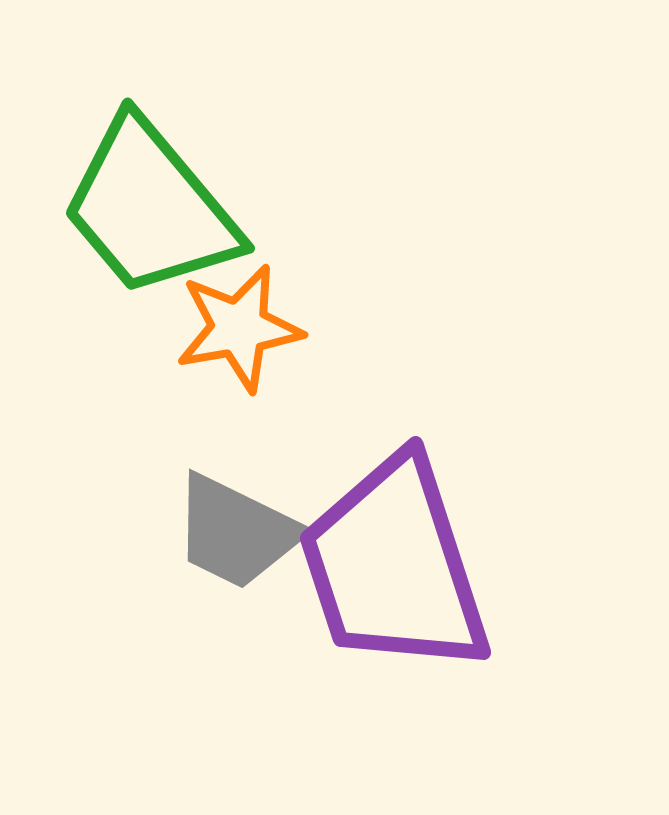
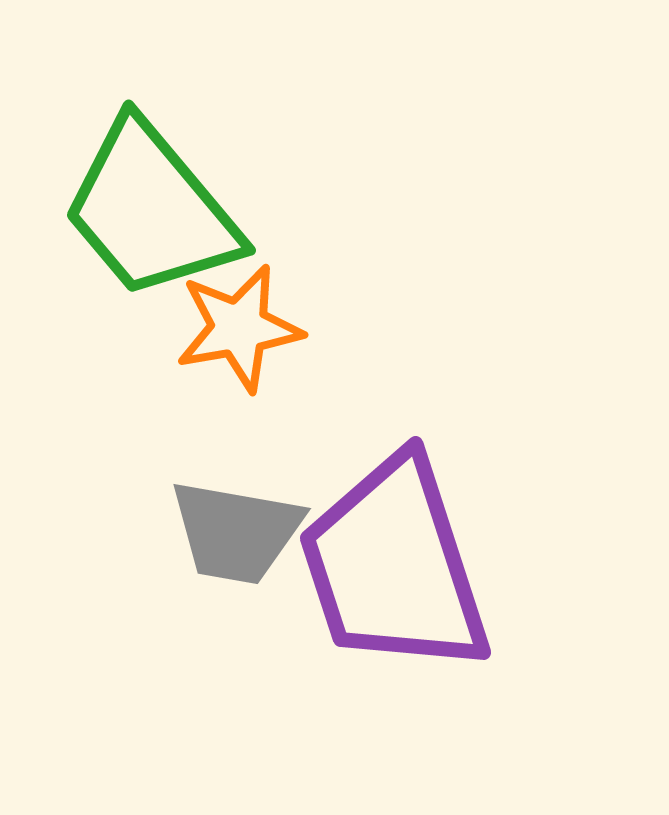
green trapezoid: moved 1 px right, 2 px down
gray trapezoid: rotated 16 degrees counterclockwise
